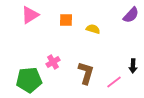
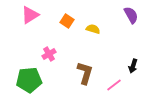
purple semicircle: rotated 72 degrees counterclockwise
orange square: moved 1 px right, 1 px down; rotated 32 degrees clockwise
pink cross: moved 4 px left, 8 px up
black arrow: rotated 16 degrees clockwise
brown L-shape: moved 1 px left
pink line: moved 3 px down
